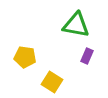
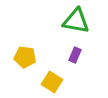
green triangle: moved 4 px up
purple rectangle: moved 12 px left, 1 px up
